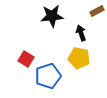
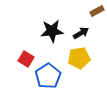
black star: moved 15 px down
black arrow: rotated 77 degrees clockwise
yellow pentagon: rotated 20 degrees counterclockwise
blue pentagon: rotated 15 degrees counterclockwise
